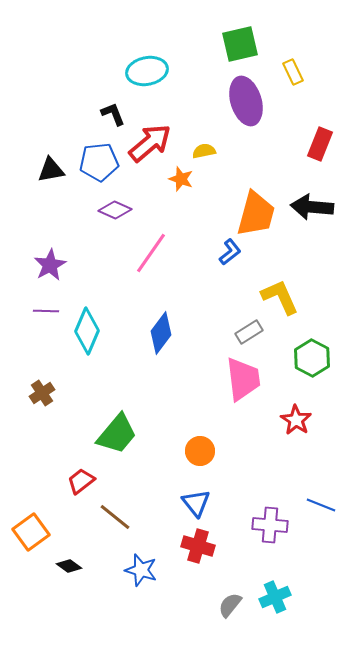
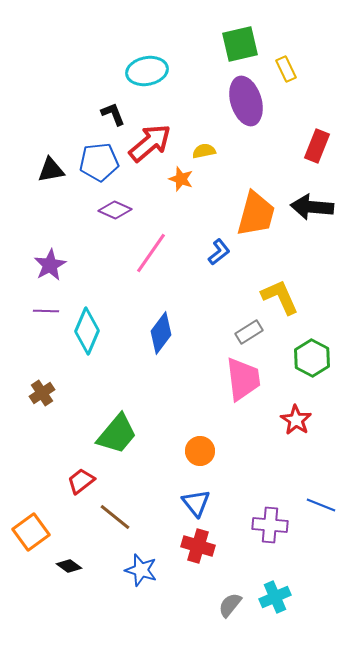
yellow rectangle: moved 7 px left, 3 px up
red rectangle: moved 3 px left, 2 px down
blue L-shape: moved 11 px left
